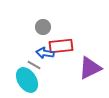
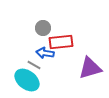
gray circle: moved 1 px down
red rectangle: moved 4 px up
purple triangle: rotated 10 degrees clockwise
cyan ellipse: rotated 20 degrees counterclockwise
